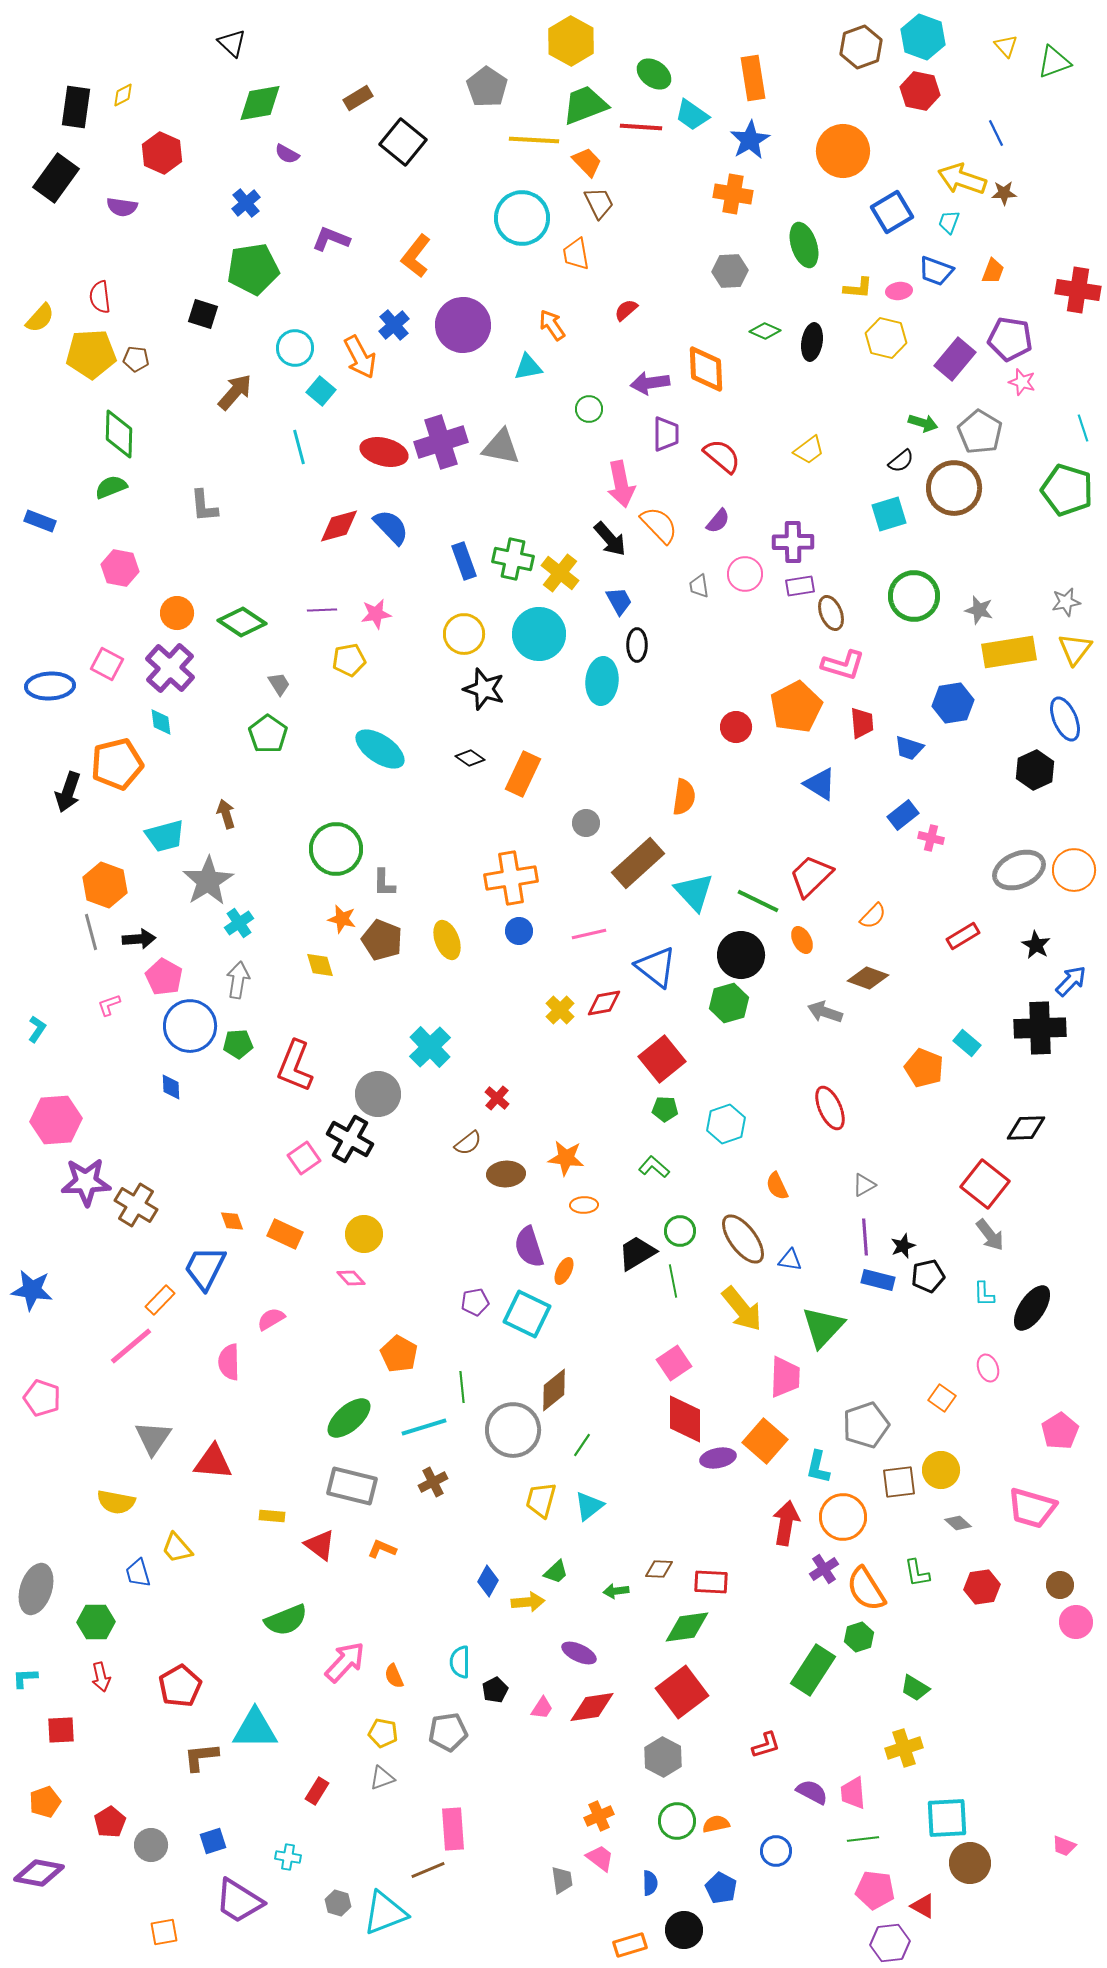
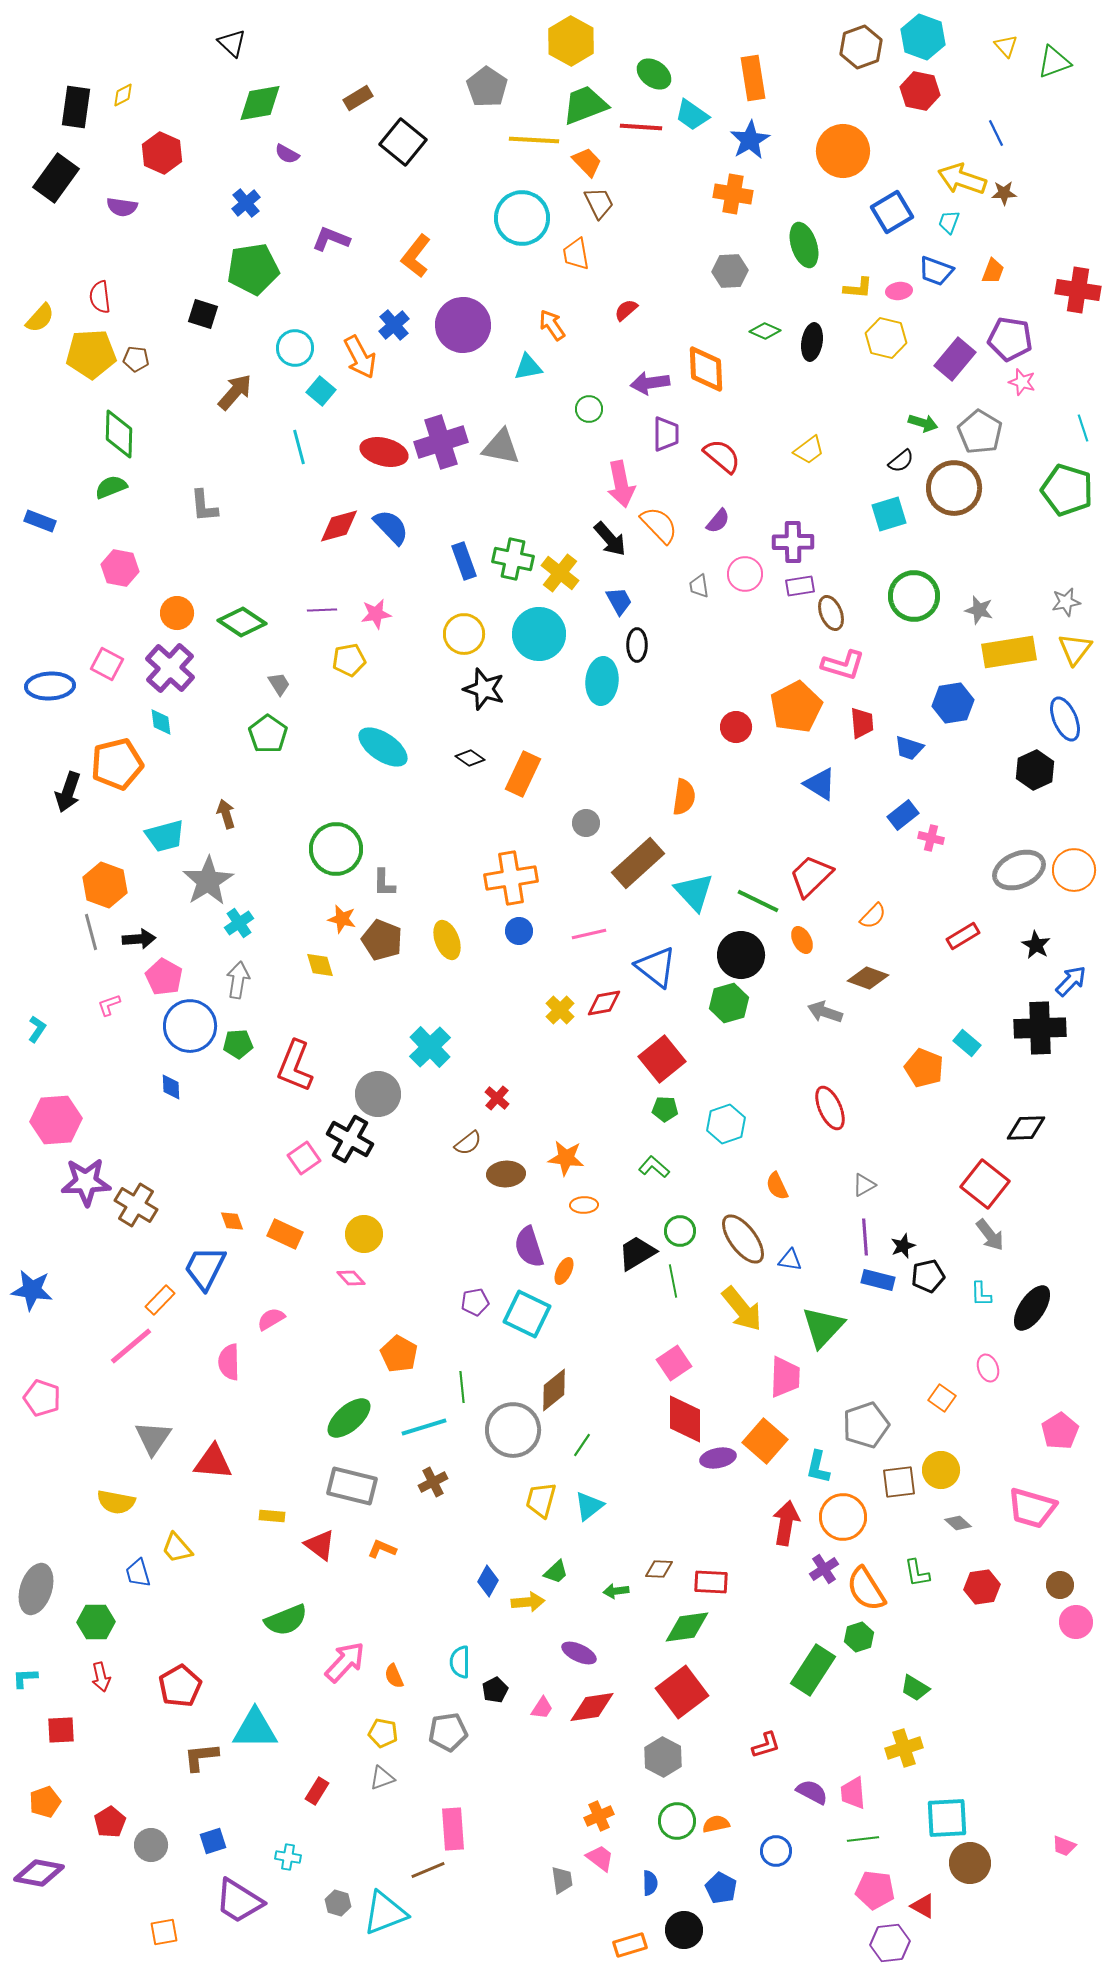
cyan ellipse at (380, 749): moved 3 px right, 2 px up
cyan L-shape at (984, 1294): moved 3 px left
